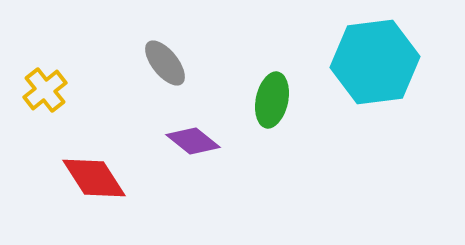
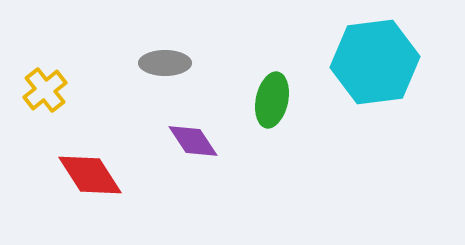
gray ellipse: rotated 51 degrees counterclockwise
purple diamond: rotated 18 degrees clockwise
red diamond: moved 4 px left, 3 px up
